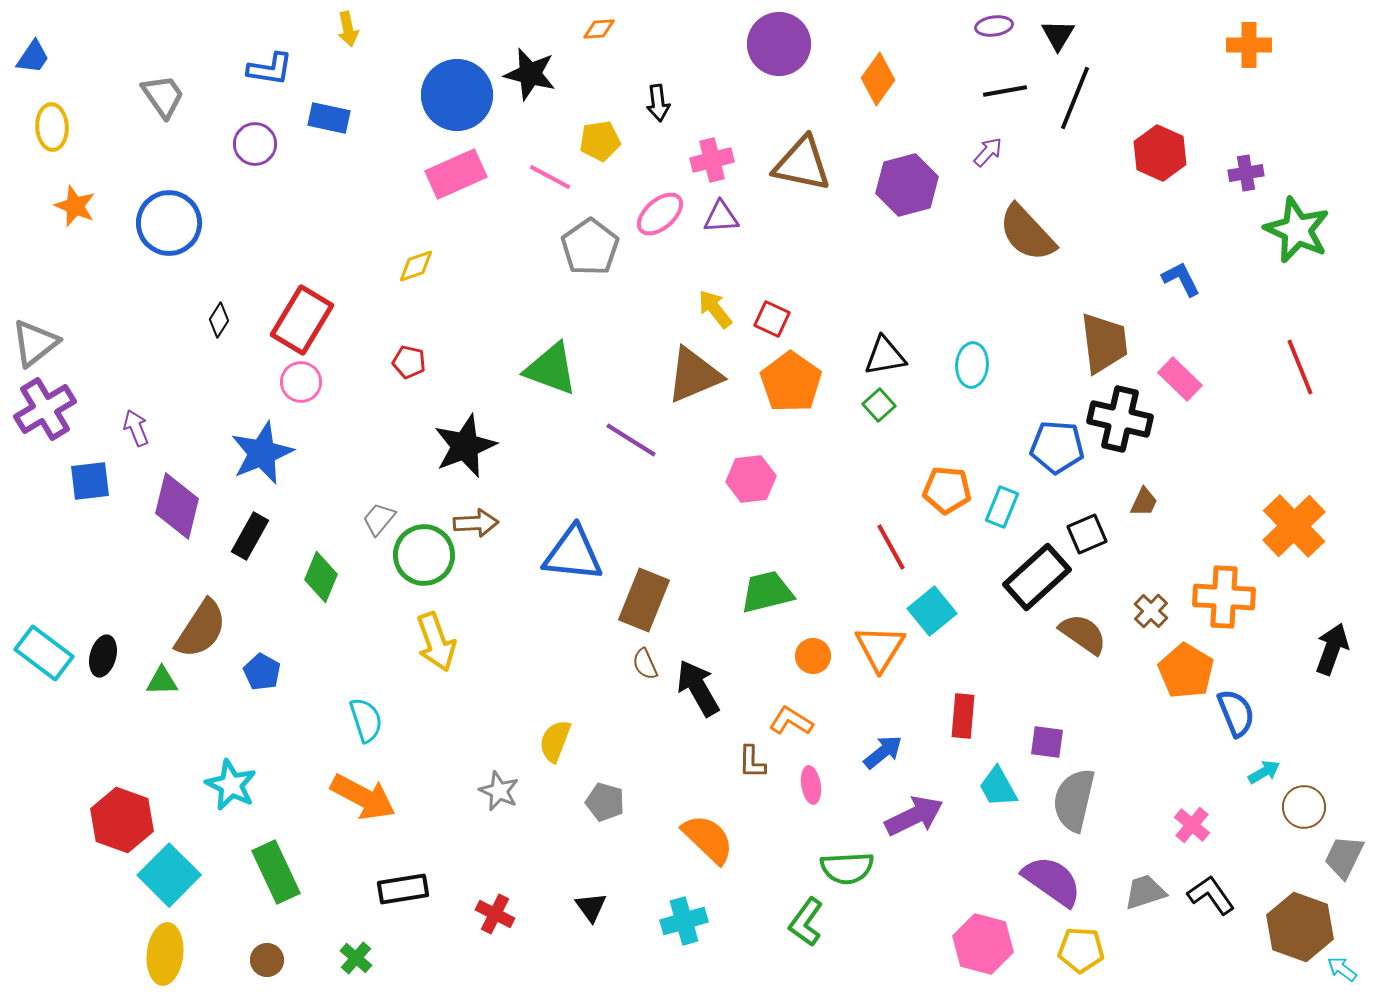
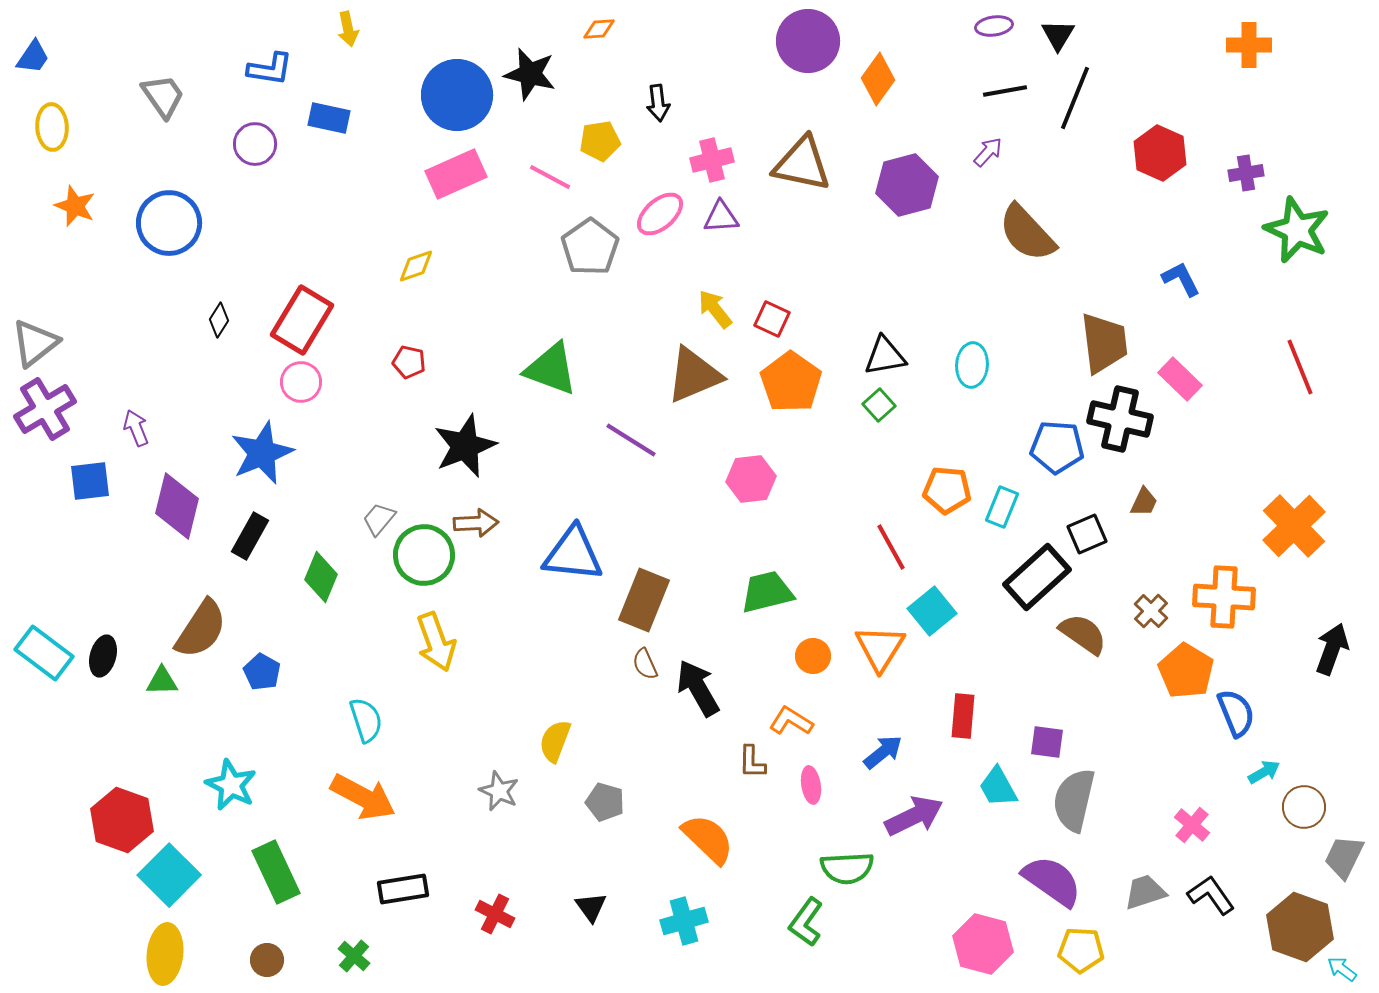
purple circle at (779, 44): moved 29 px right, 3 px up
green cross at (356, 958): moved 2 px left, 2 px up
